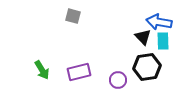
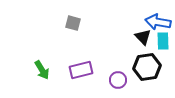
gray square: moved 7 px down
blue arrow: moved 1 px left
purple rectangle: moved 2 px right, 2 px up
